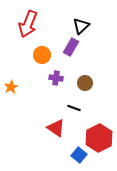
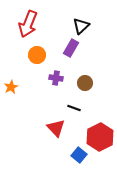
purple rectangle: moved 1 px down
orange circle: moved 5 px left
red triangle: rotated 12 degrees clockwise
red hexagon: moved 1 px right, 1 px up
